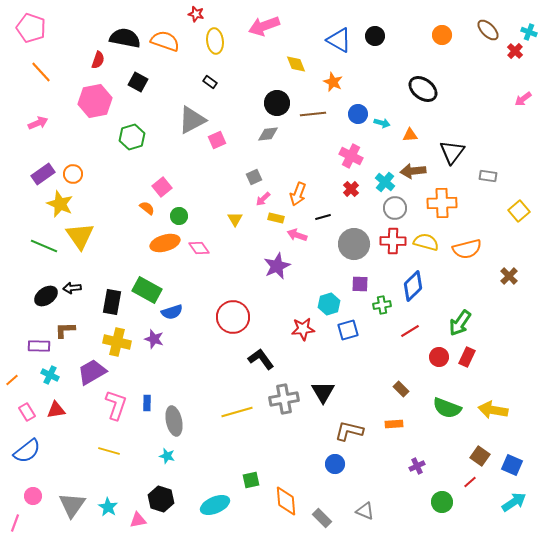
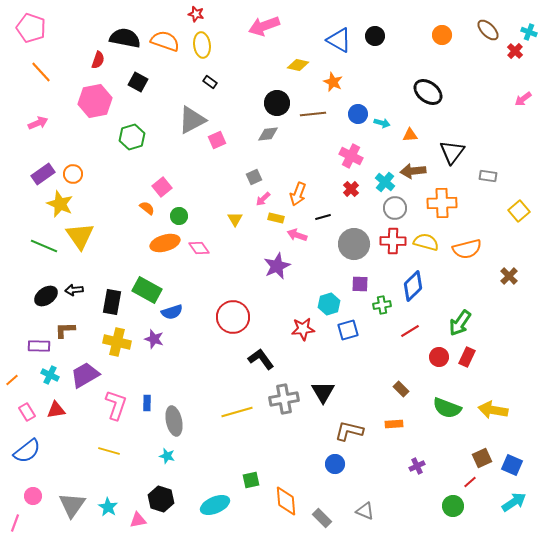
yellow ellipse at (215, 41): moved 13 px left, 4 px down
yellow diamond at (296, 64): moved 2 px right, 1 px down; rotated 55 degrees counterclockwise
black ellipse at (423, 89): moved 5 px right, 3 px down
black arrow at (72, 288): moved 2 px right, 2 px down
purple trapezoid at (92, 372): moved 7 px left, 3 px down
brown square at (480, 456): moved 2 px right, 2 px down; rotated 30 degrees clockwise
green circle at (442, 502): moved 11 px right, 4 px down
